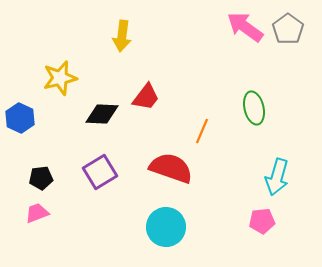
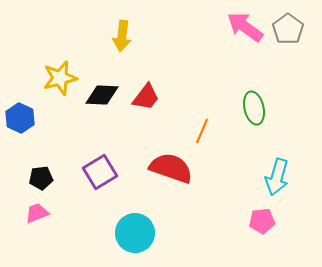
black diamond: moved 19 px up
cyan circle: moved 31 px left, 6 px down
